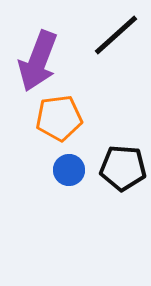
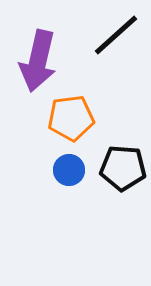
purple arrow: rotated 8 degrees counterclockwise
orange pentagon: moved 12 px right
